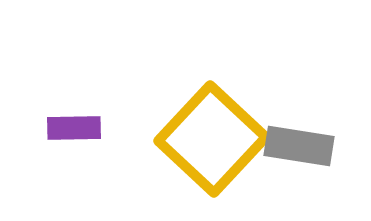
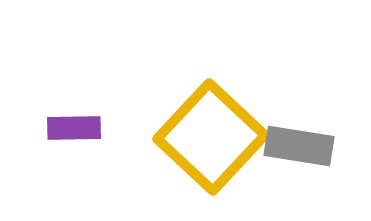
yellow square: moved 1 px left, 2 px up
